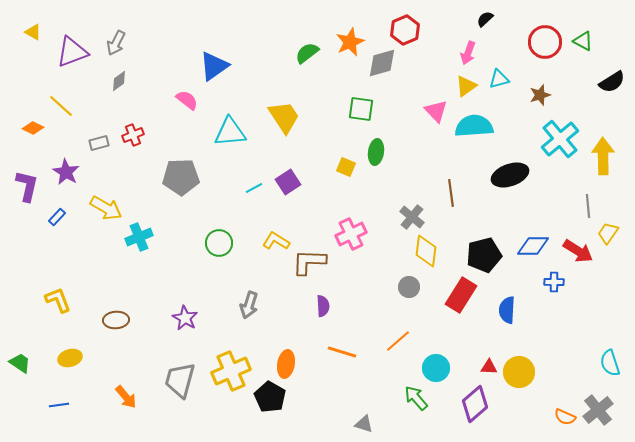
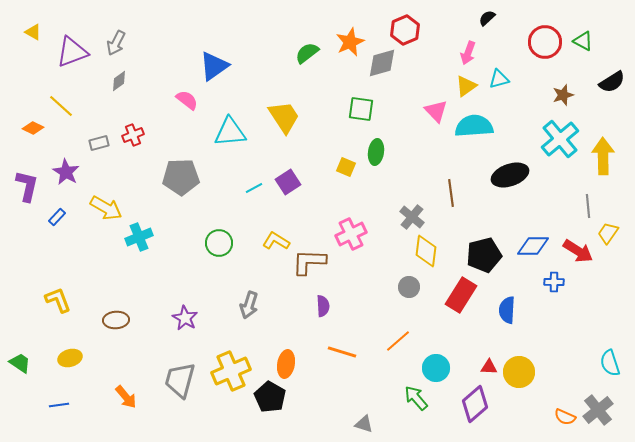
black semicircle at (485, 19): moved 2 px right, 1 px up
brown star at (540, 95): moved 23 px right
